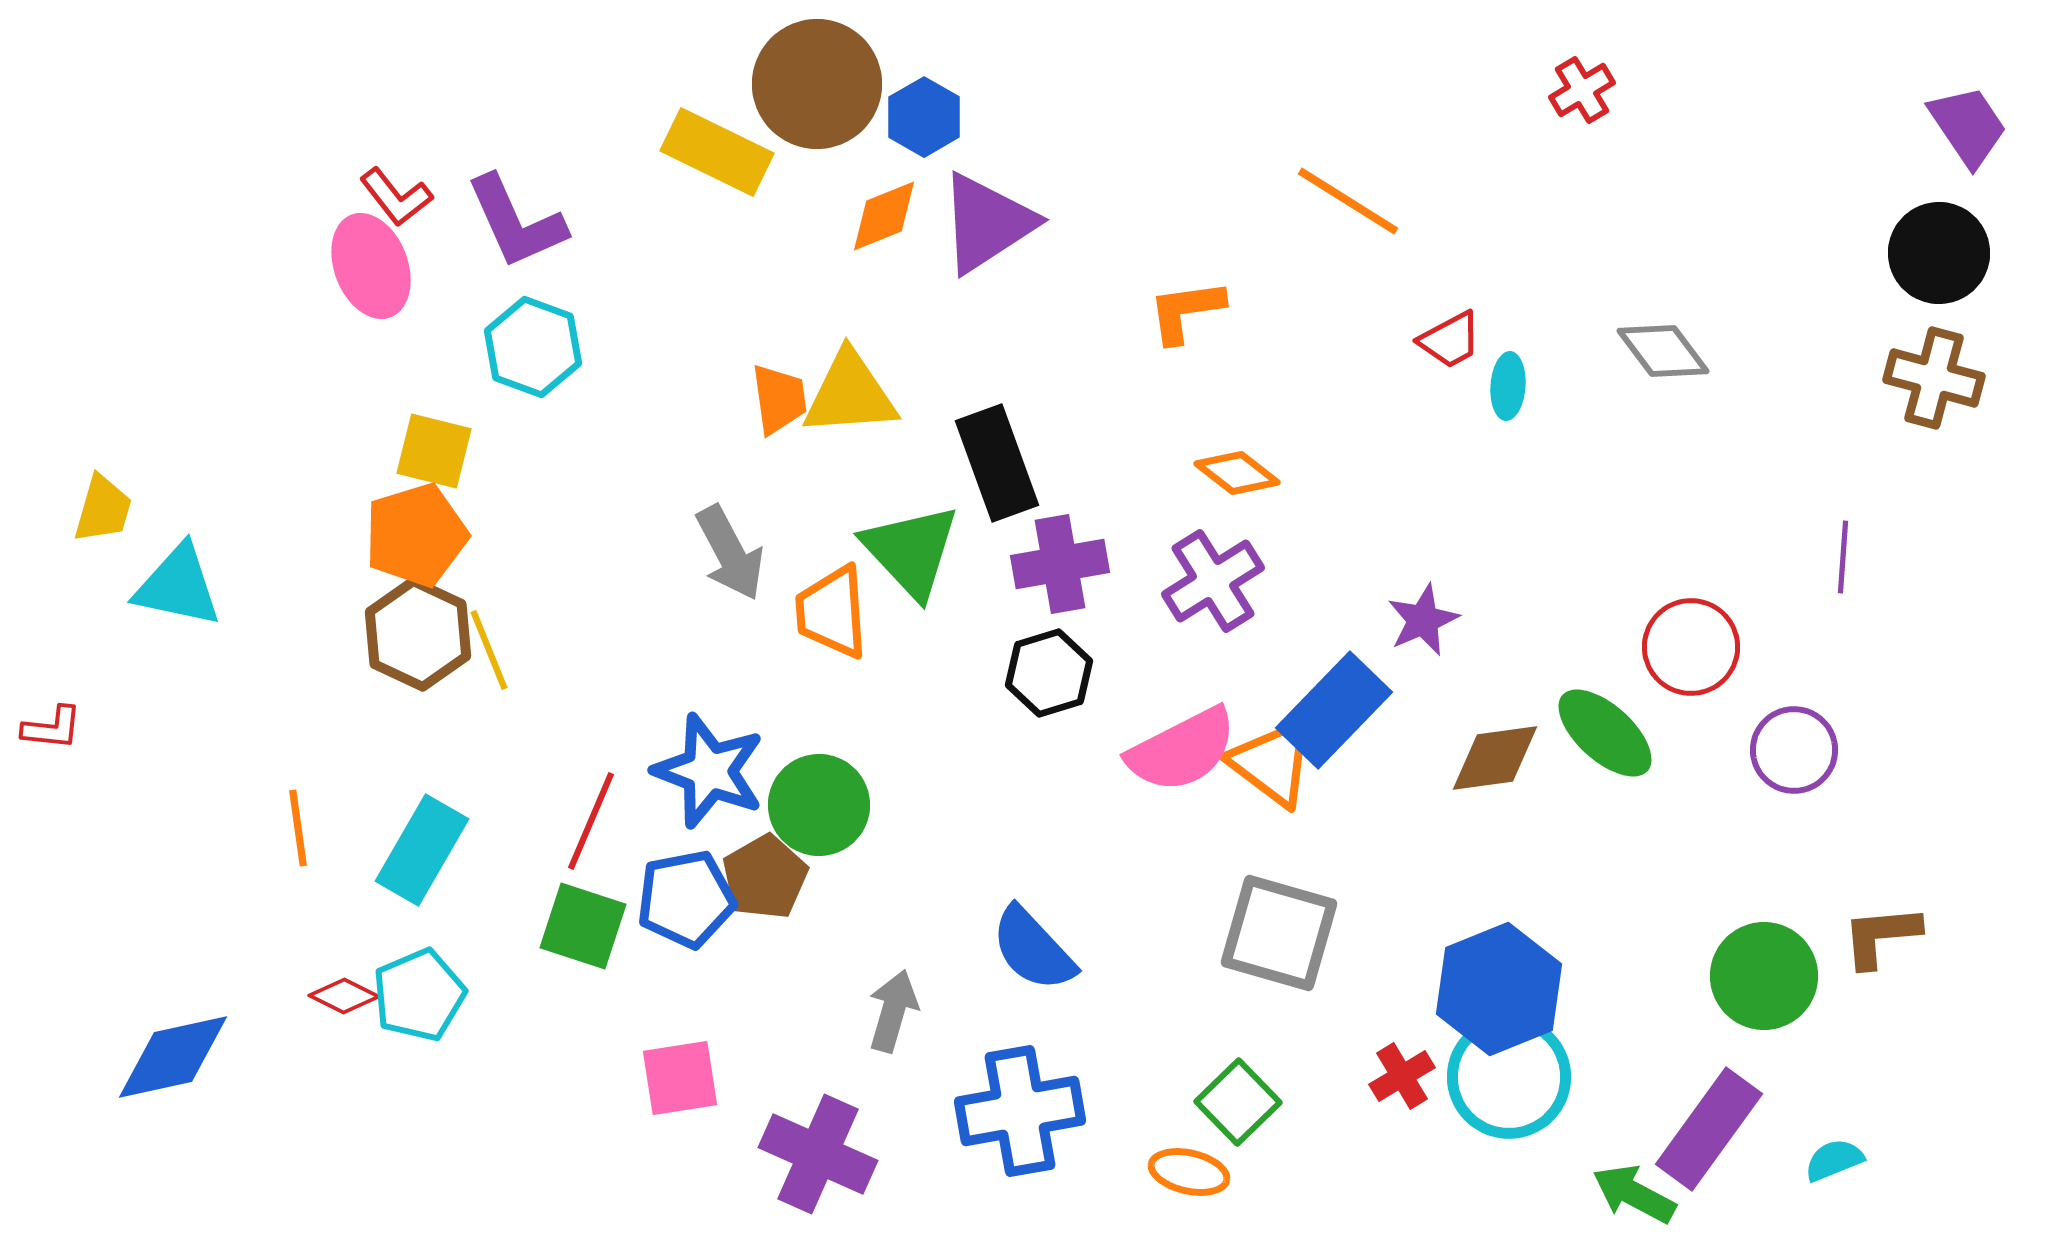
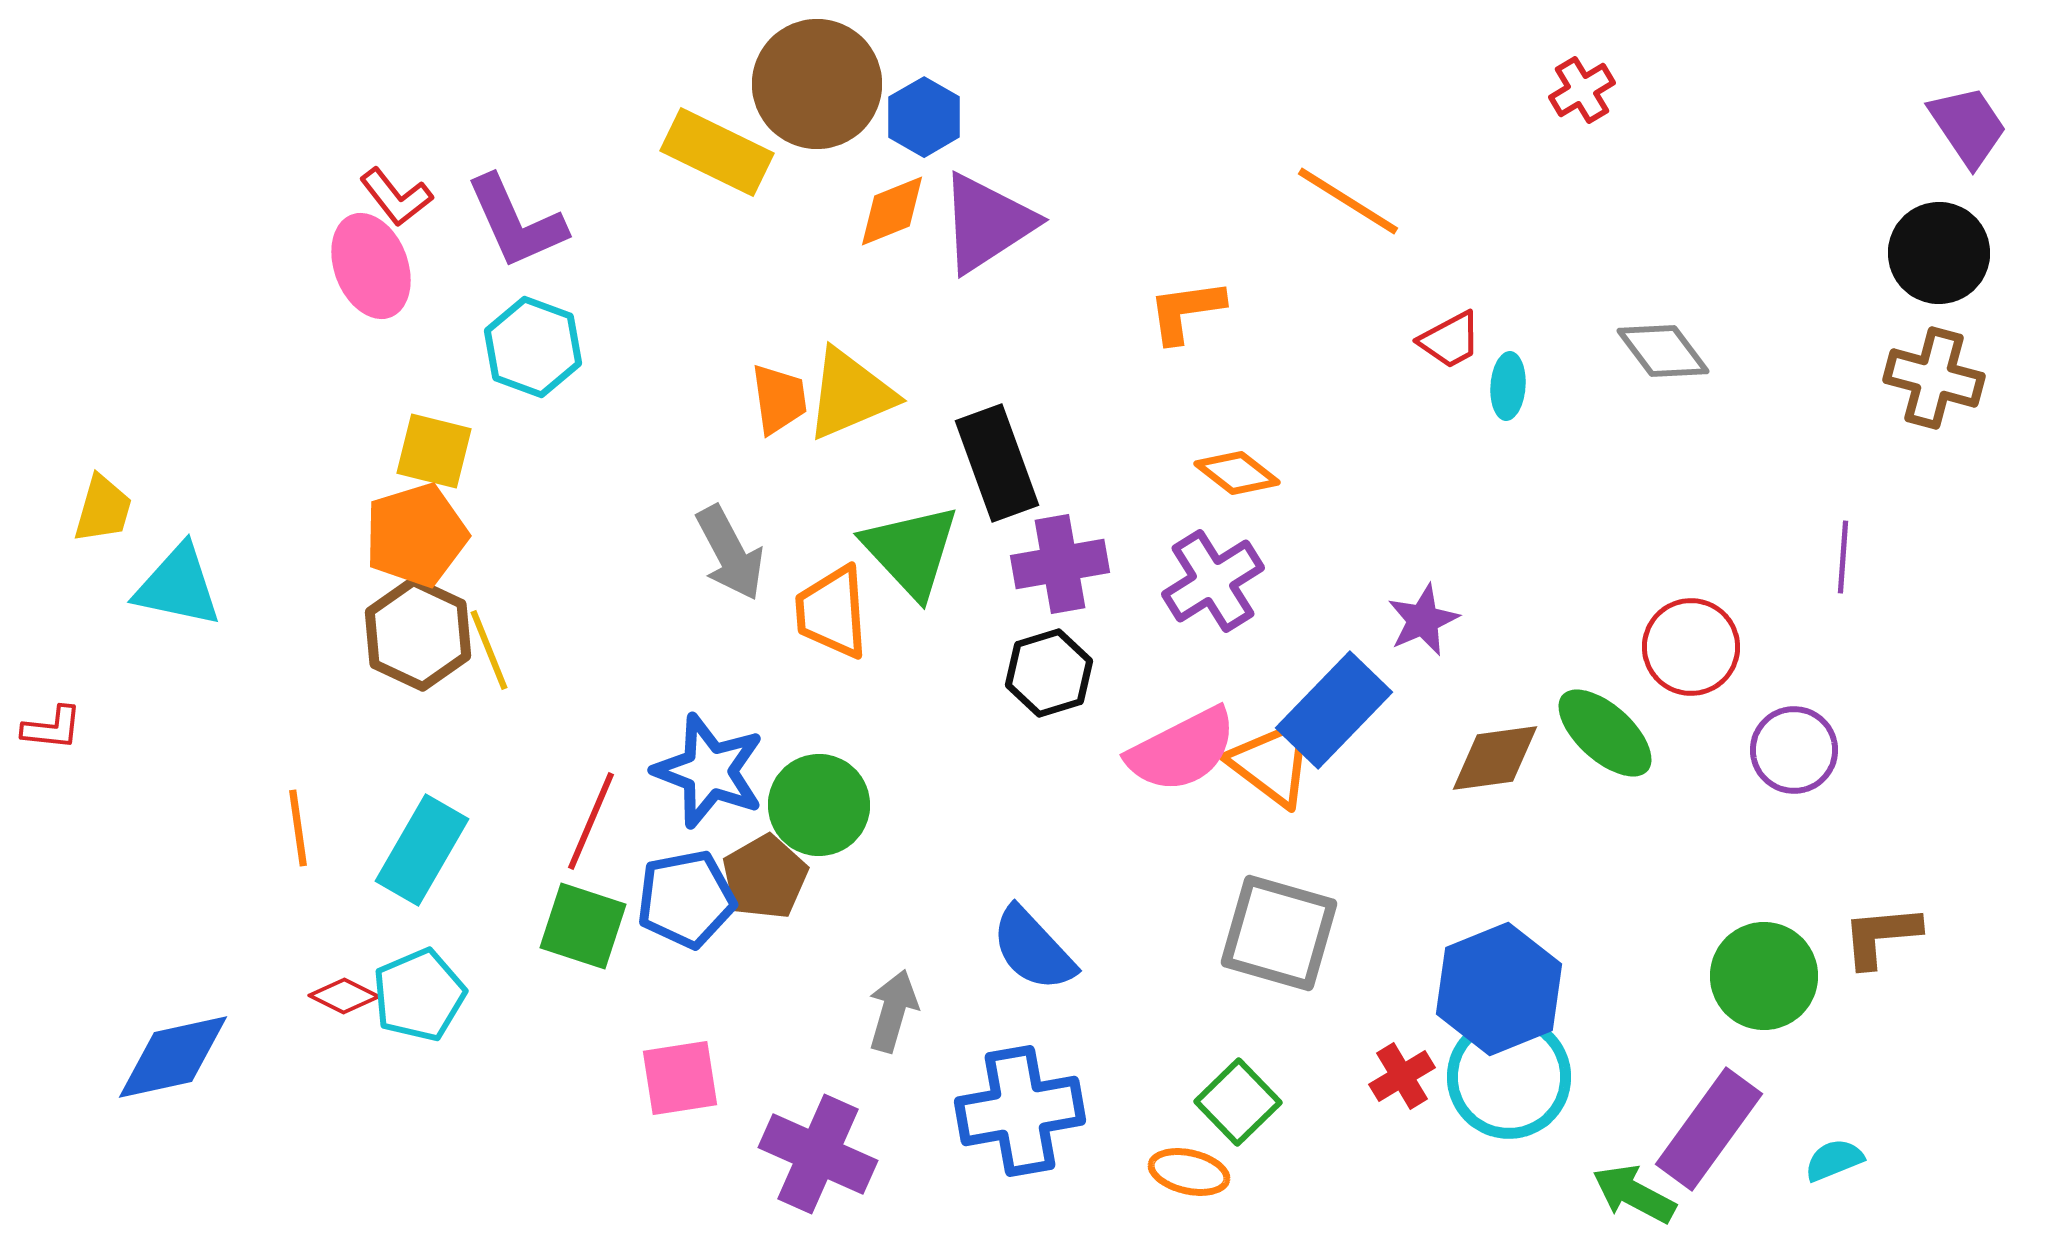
orange diamond at (884, 216): moved 8 px right, 5 px up
yellow triangle at (850, 394): rotated 19 degrees counterclockwise
